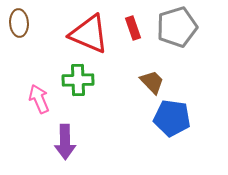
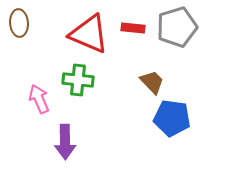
red rectangle: rotated 65 degrees counterclockwise
green cross: rotated 8 degrees clockwise
